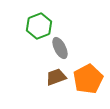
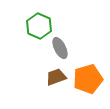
green hexagon: rotated 15 degrees counterclockwise
orange pentagon: rotated 12 degrees clockwise
